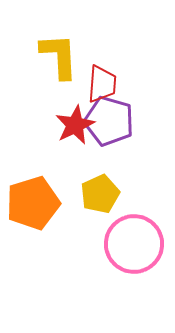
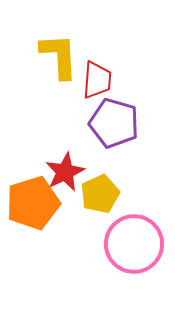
red trapezoid: moved 5 px left, 4 px up
purple pentagon: moved 5 px right, 2 px down
red star: moved 10 px left, 47 px down
